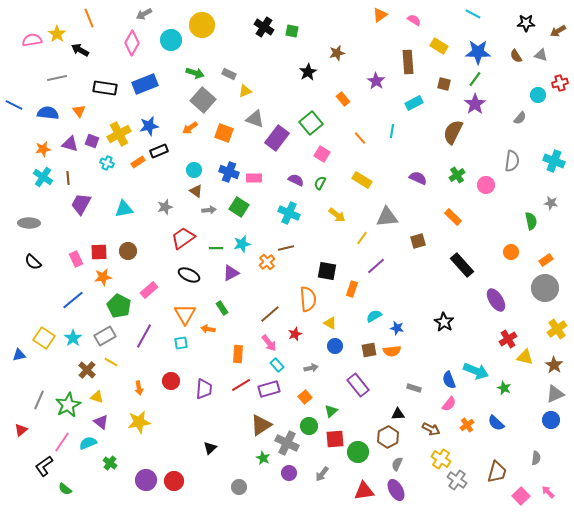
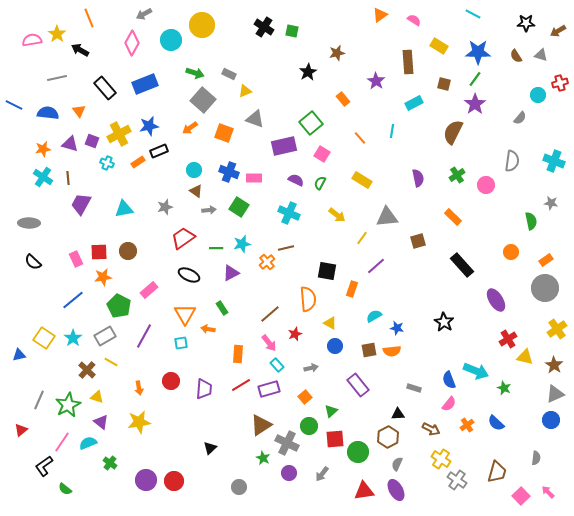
black rectangle at (105, 88): rotated 40 degrees clockwise
purple rectangle at (277, 138): moved 7 px right, 8 px down; rotated 40 degrees clockwise
purple semicircle at (418, 178): rotated 54 degrees clockwise
